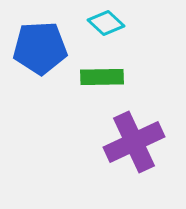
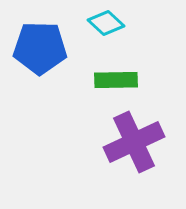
blue pentagon: rotated 4 degrees clockwise
green rectangle: moved 14 px right, 3 px down
